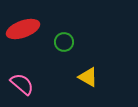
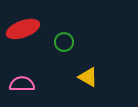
pink semicircle: rotated 40 degrees counterclockwise
